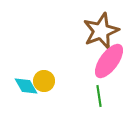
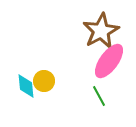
brown star: rotated 6 degrees counterclockwise
cyan diamond: rotated 25 degrees clockwise
green line: rotated 20 degrees counterclockwise
